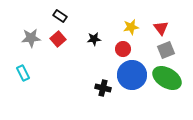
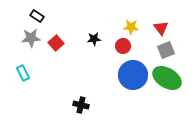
black rectangle: moved 23 px left
yellow star: rotated 14 degrees clockwise
red square: moved 2 px left, 4 px down
red circle: moved 3 px up
blue circle: moved 1 px right
black cross: moved 22 px left, 17 px down
